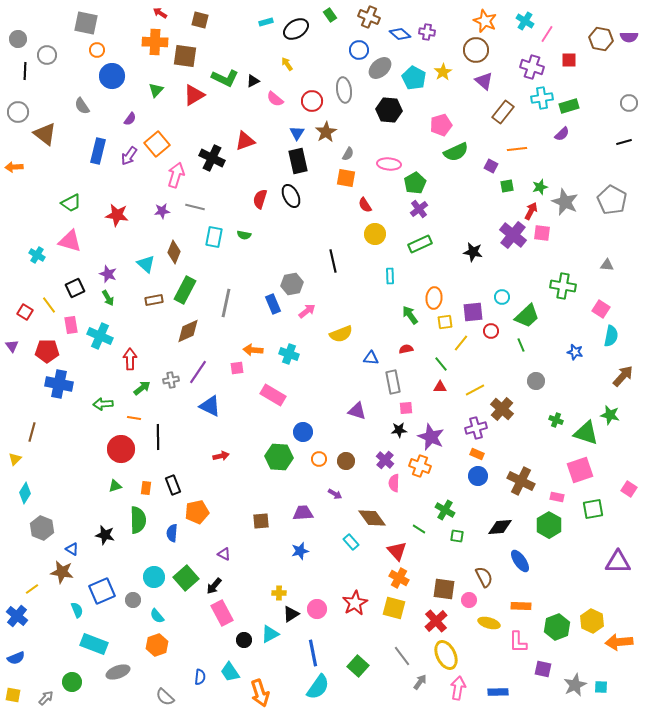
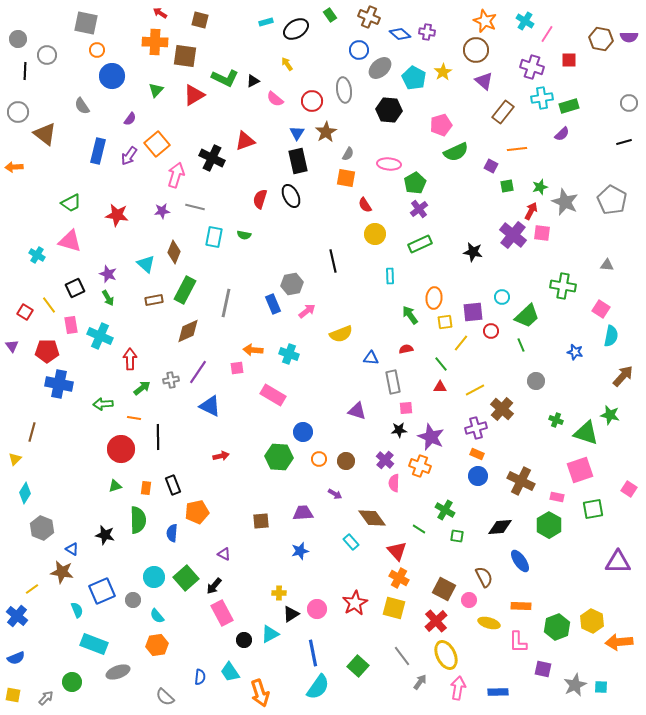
brown square at (444, 589): rotated 20 degrees clockwise
orange hexagon at (157, 645): rotated 10 degrees clockwise
